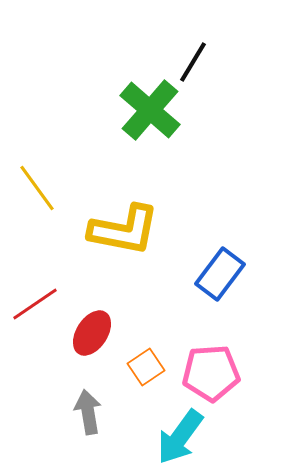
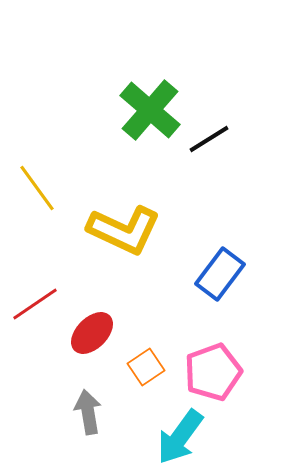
black line: moved 16 px right, 77 px down; rotated 27 degrees clockwise
yellow L-shape: rotated 14 degrees clockwise
red ellipse: rotated 12 degrees clockwise
pink pentagon: moved 2 px right, 1 px up; rotated 16 degrees counterclockwise
